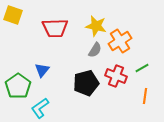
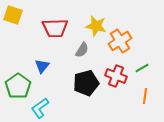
gray semicircle: moved 13 px left
blue triangle: moved 4 px up
